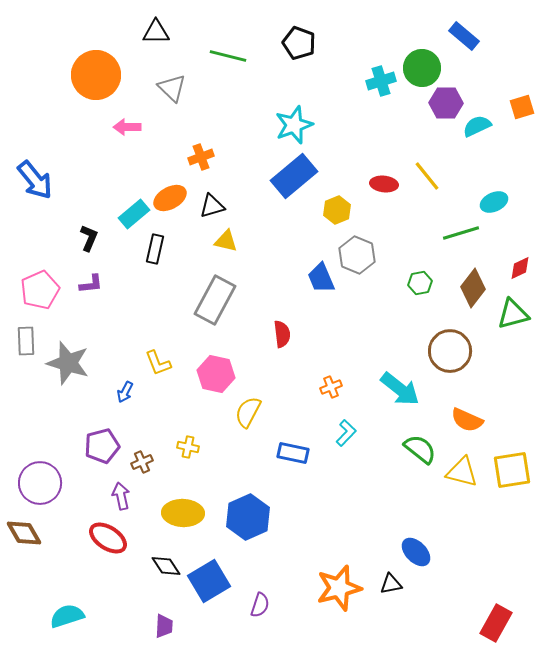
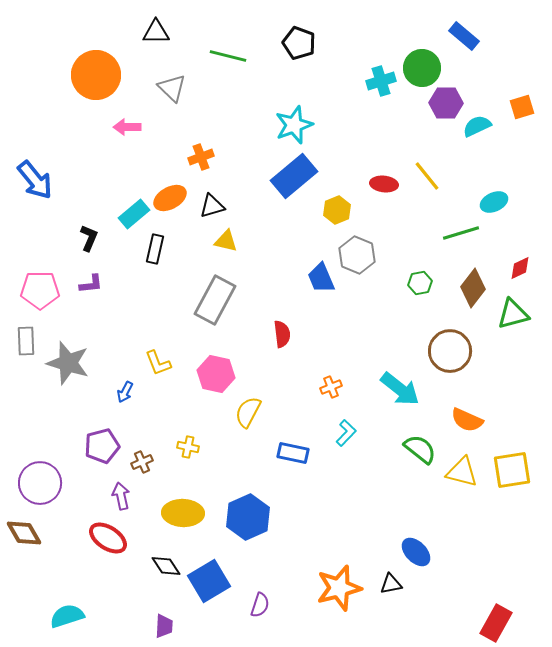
pink pentagon at (40, 290): rotated 24 degrees clockwise
